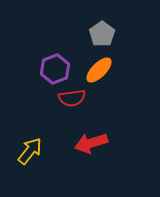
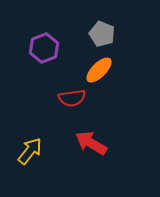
gray pentagon: rotated 15 degrees counterclockwise
purple hexagon: moved 11 px left, 21 px up
red arrow: rotated 48 degrees clockwise
